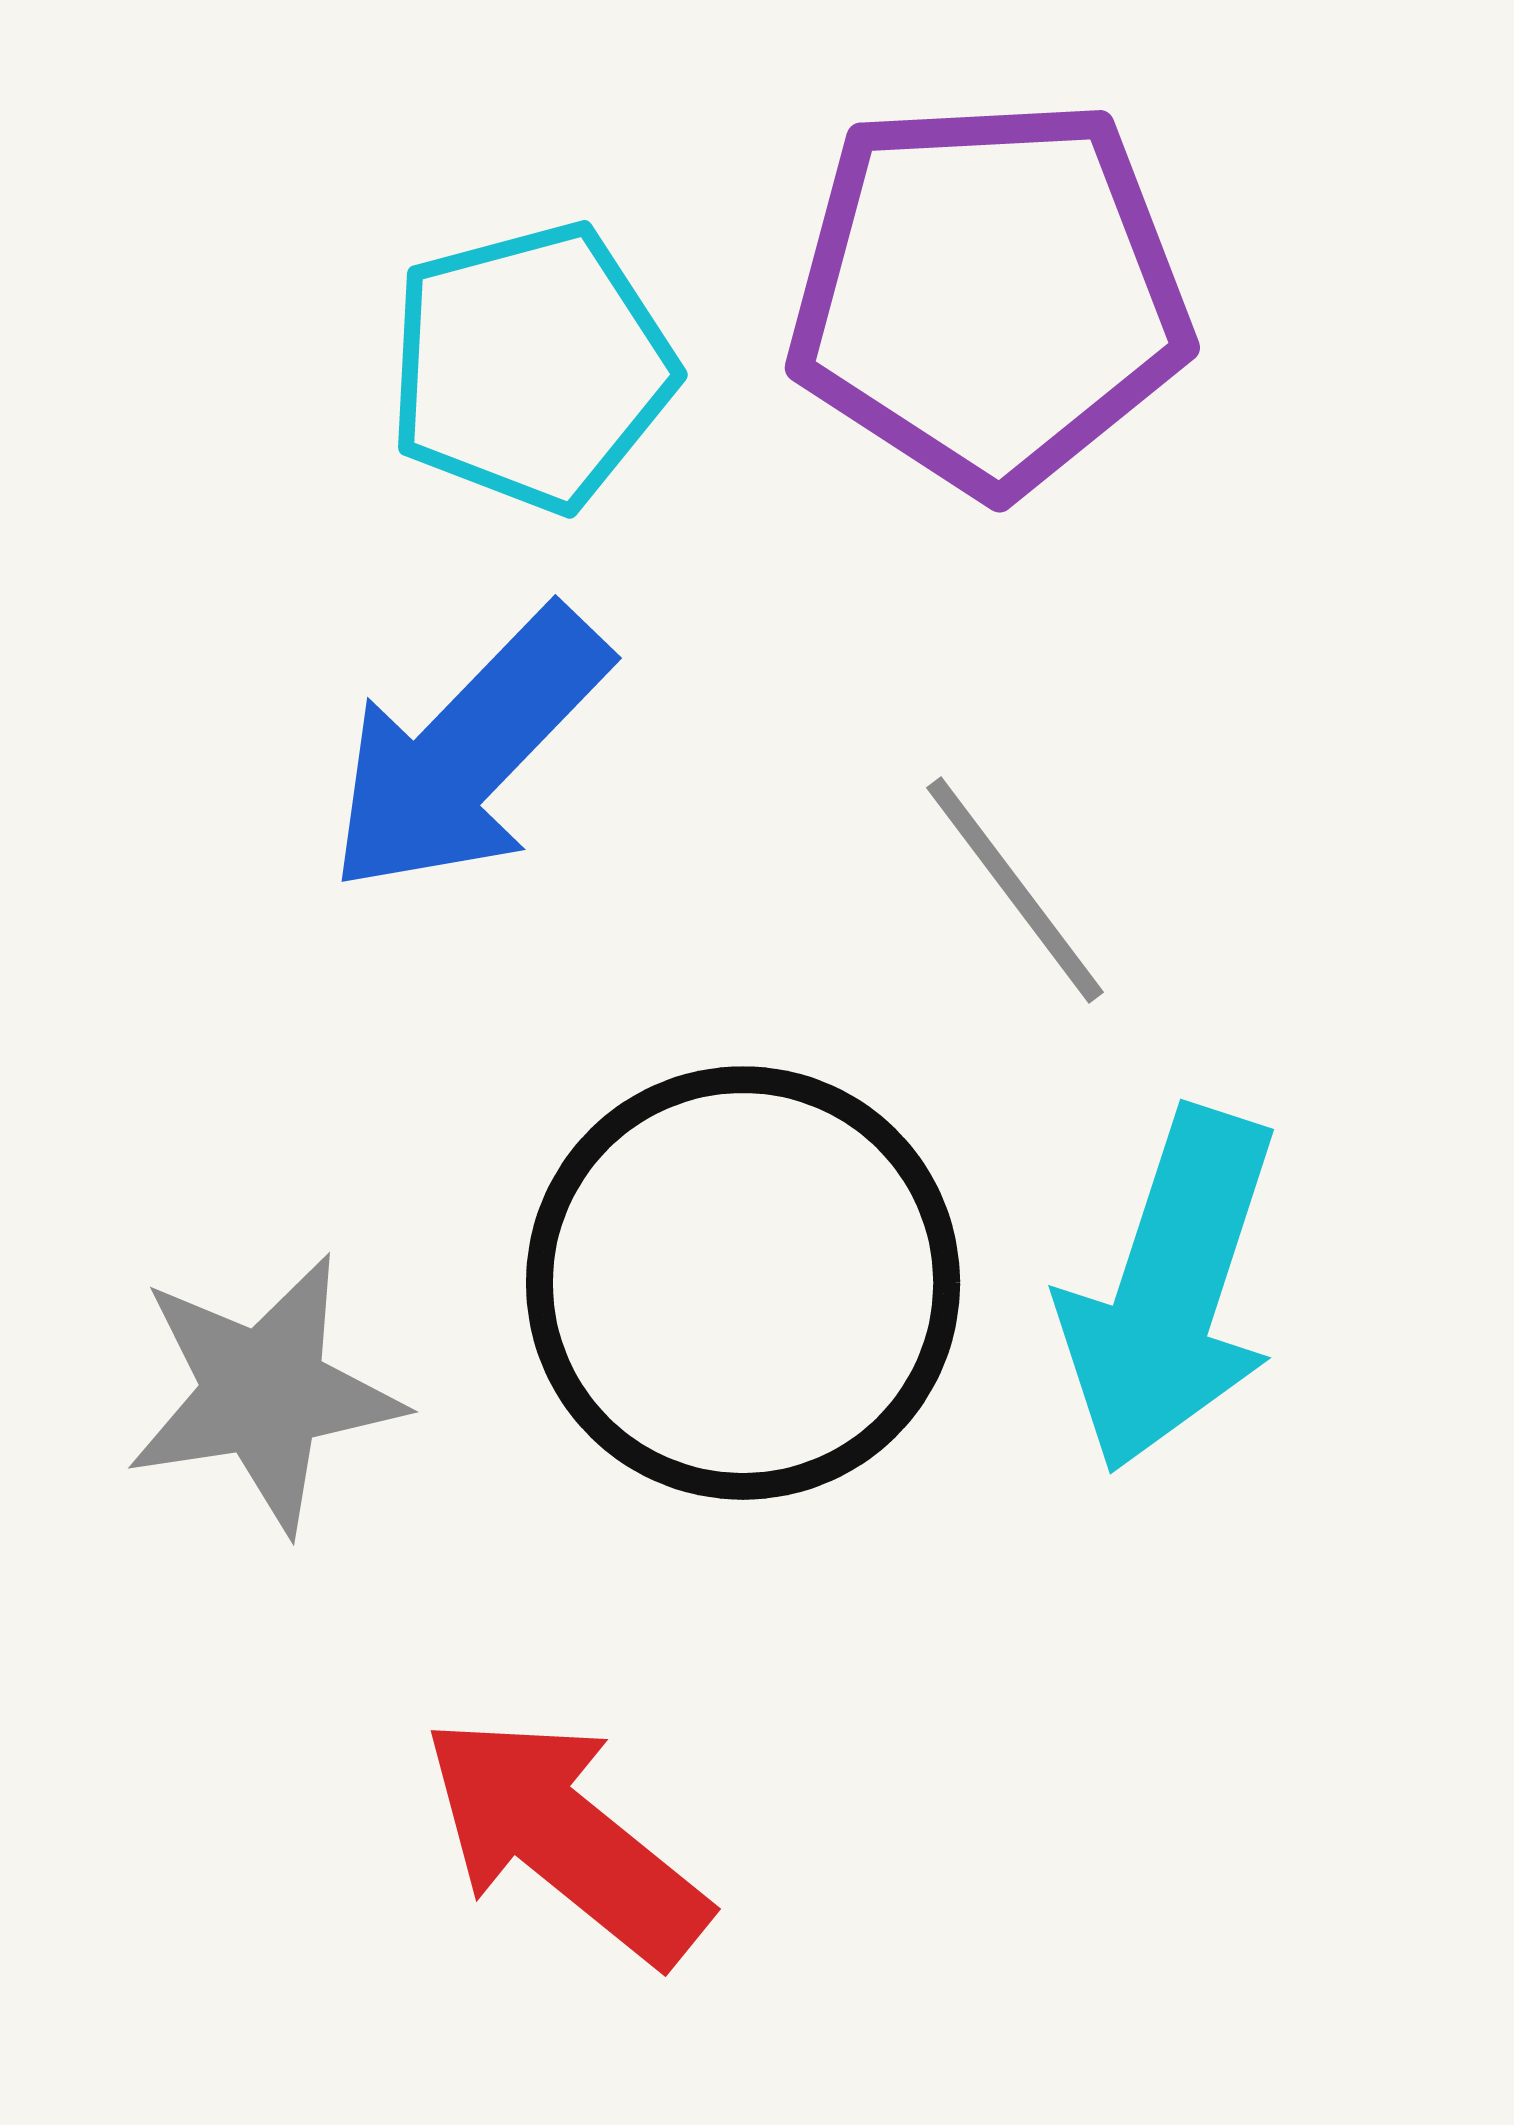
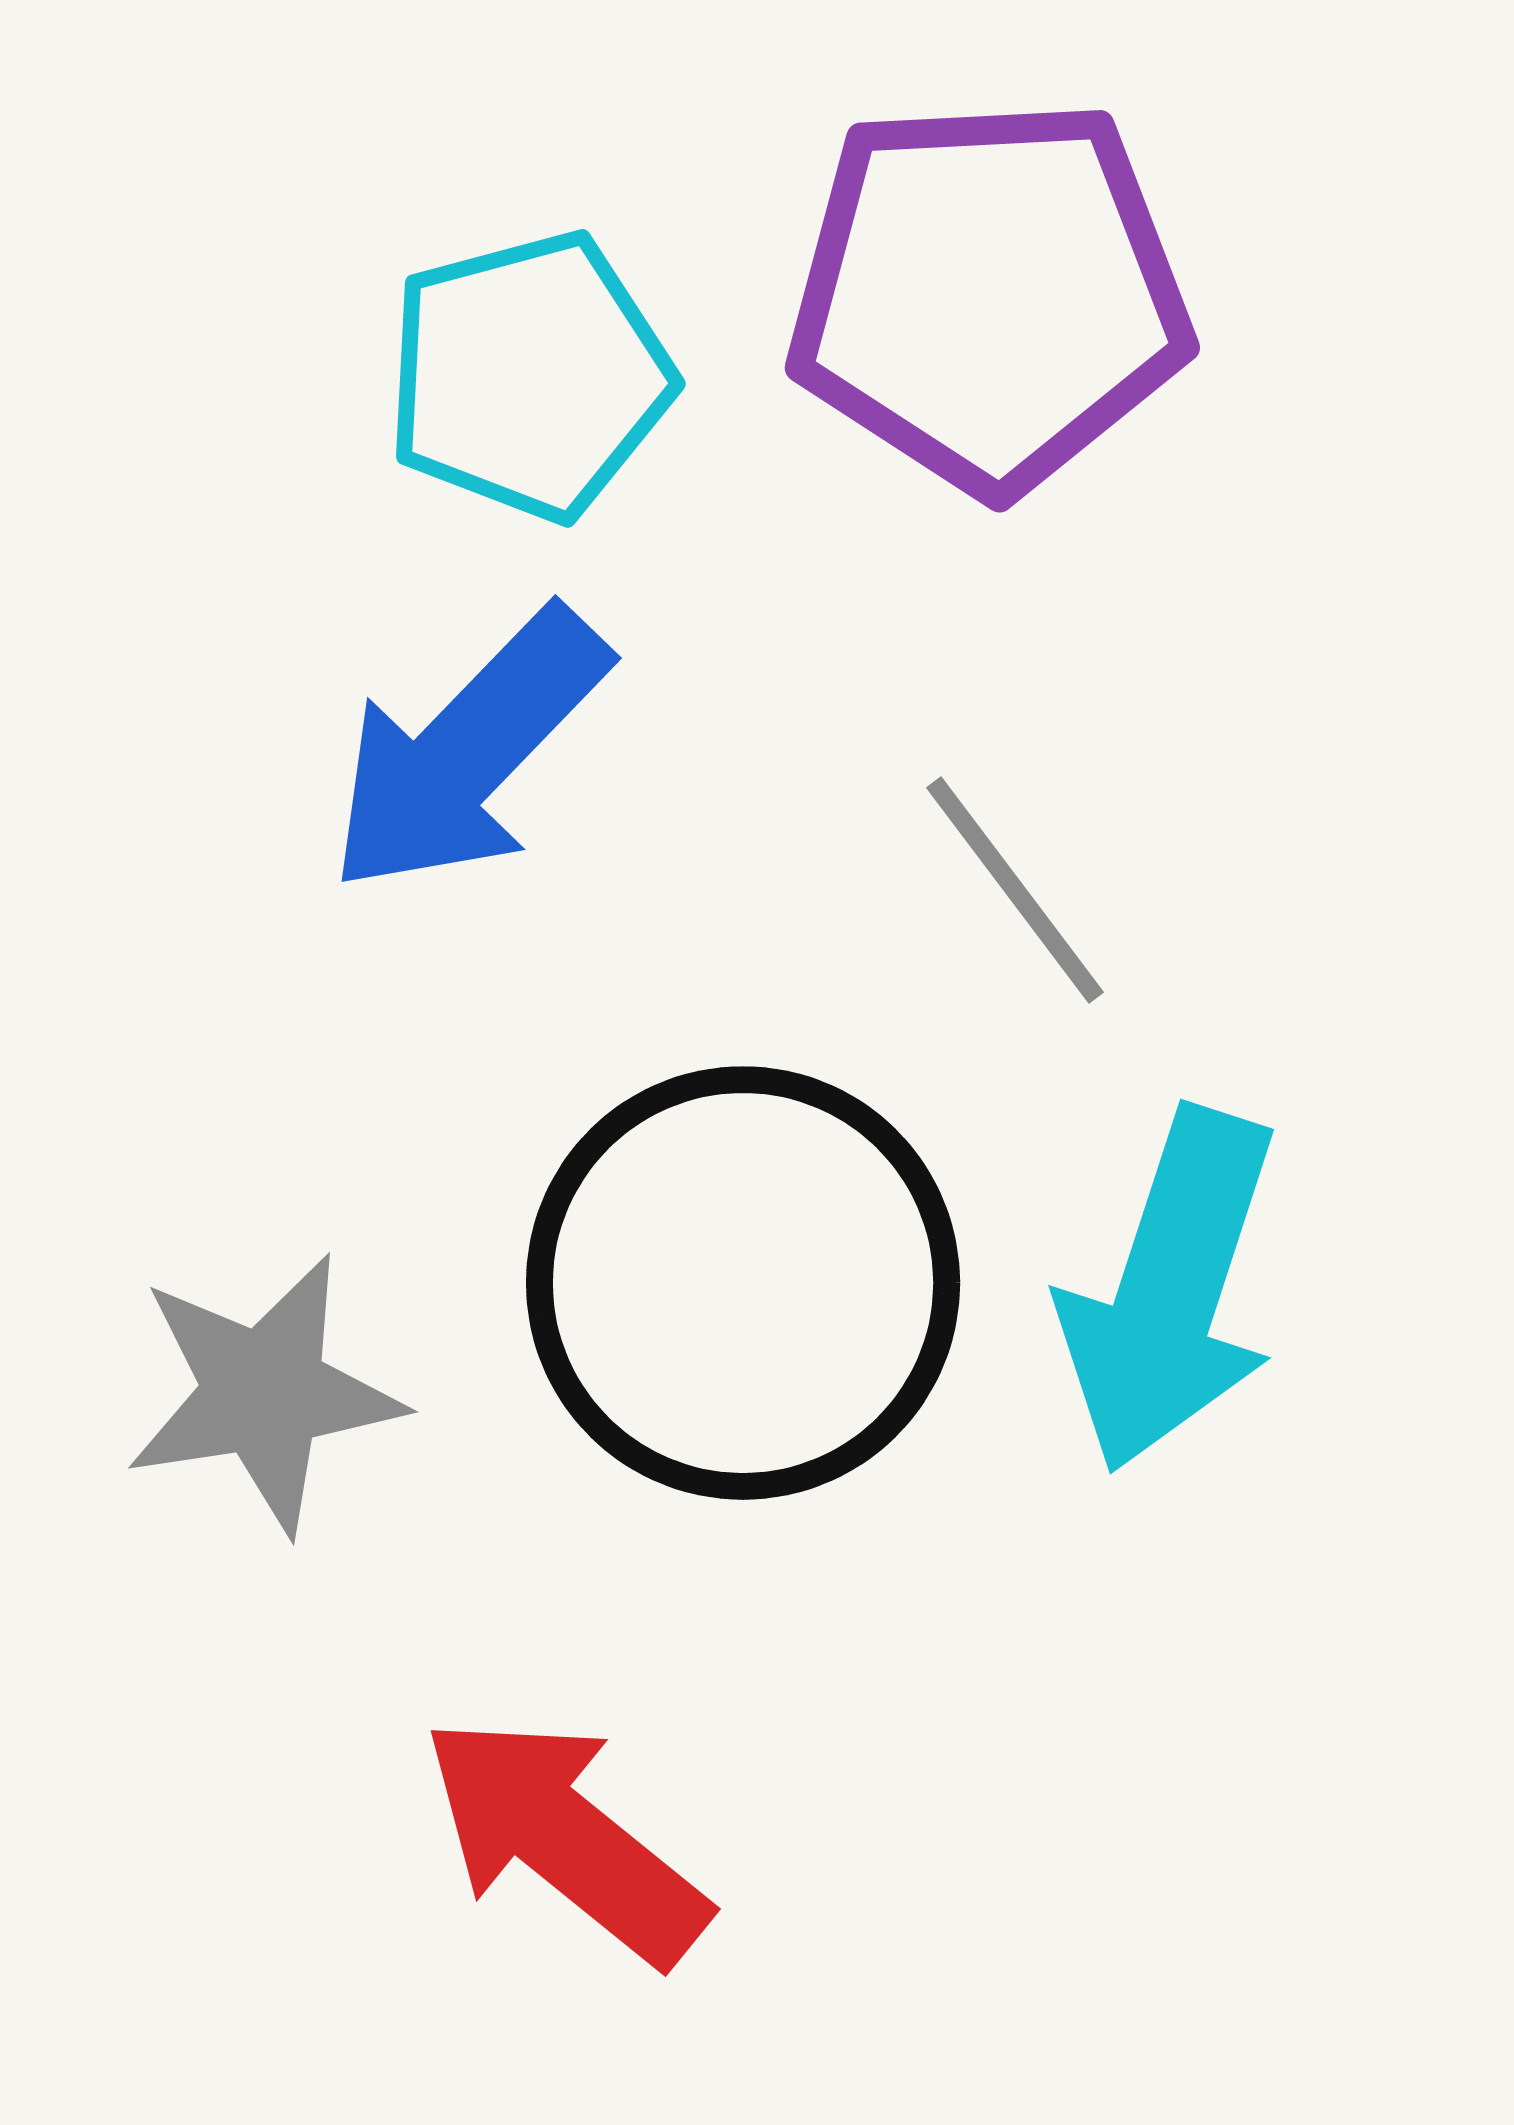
cyan pentagon: moved 2 px left, 9 px down
